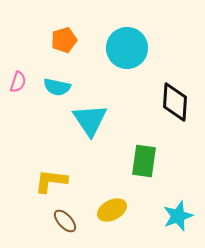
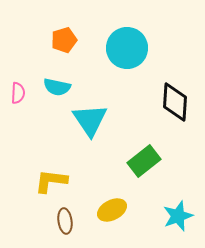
pink semicircle: moved 11 px down; rotated 15 degrees counterclockwise
green rectangle: rotated 44 degrees clockwise
brown ellipse: rotated 35 degrees clockwise
